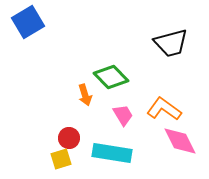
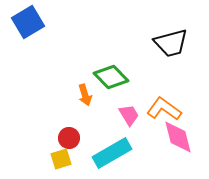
pink trapezoid: moved 6 px right
pink diamond: moved 2 px left, 4 px up; rotated 12 degrees clockwise
cyan rectangle: rotated 39 degrees counterclockwise
